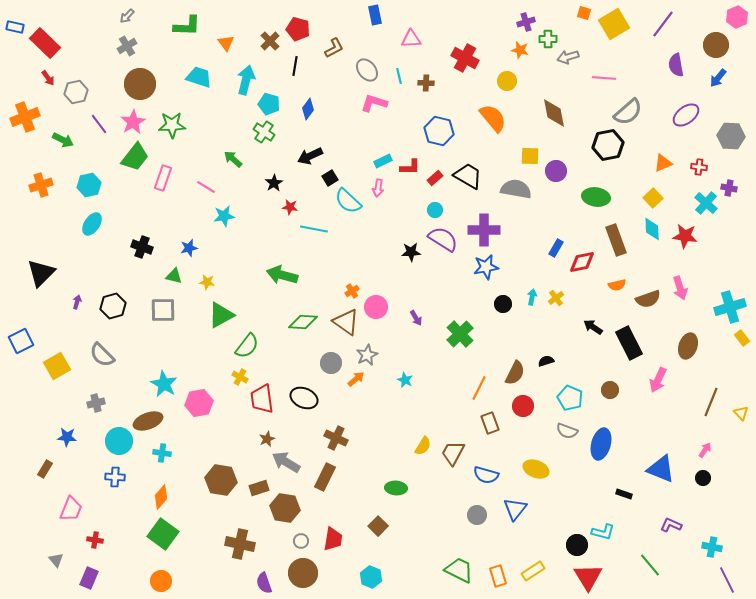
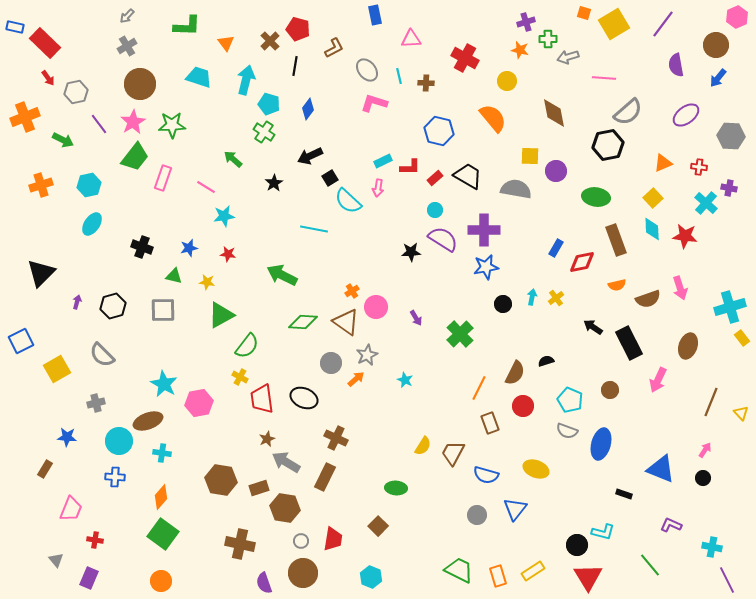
red star at (290, 207): moved 62 px left, 47 px down
green arrow at (282, 275): rotated 12 degrees clockwise
yellow square at (57, 366): moved 3 px down
cyan pentagon at (570, 398): moved 2 px down
